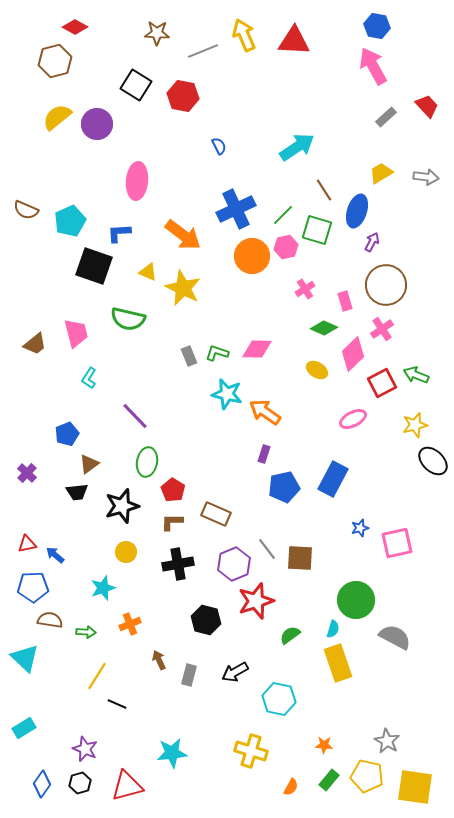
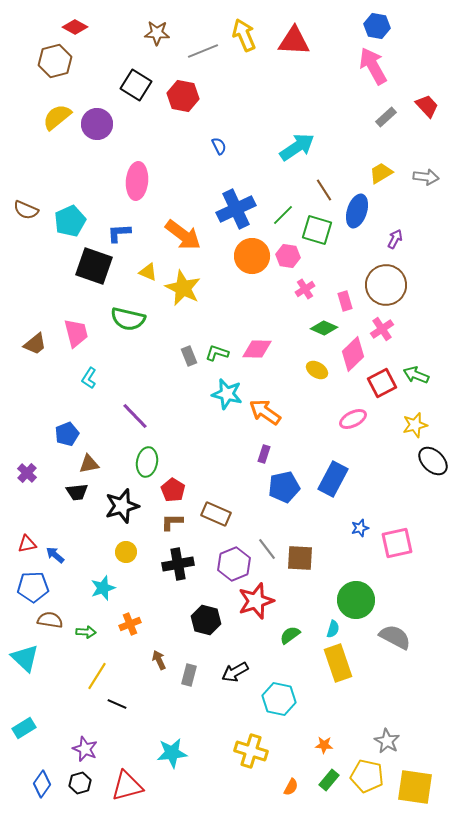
purple arrow at (372, 242): moved 23 px right, 3 px up
pink hexagon at (286, 247): moved 2 px right, 9 px down; rotated 20 degrees clockwise
brown triangle at (89, 464): rotated 25 degrees clockwise
